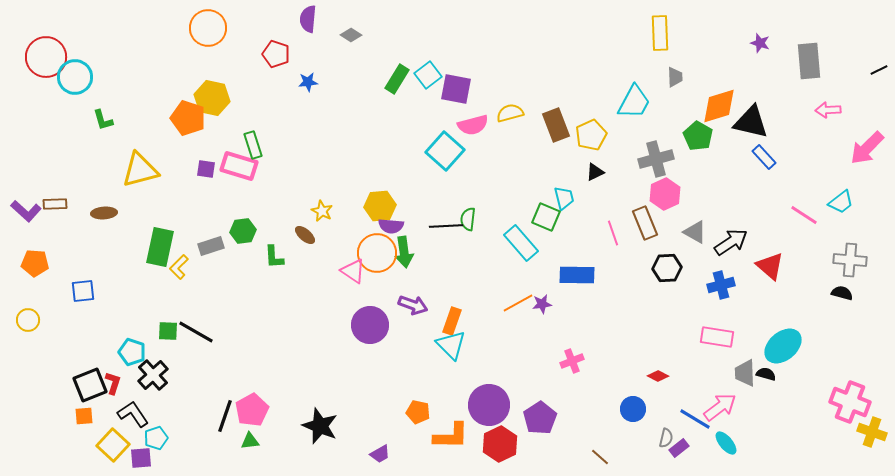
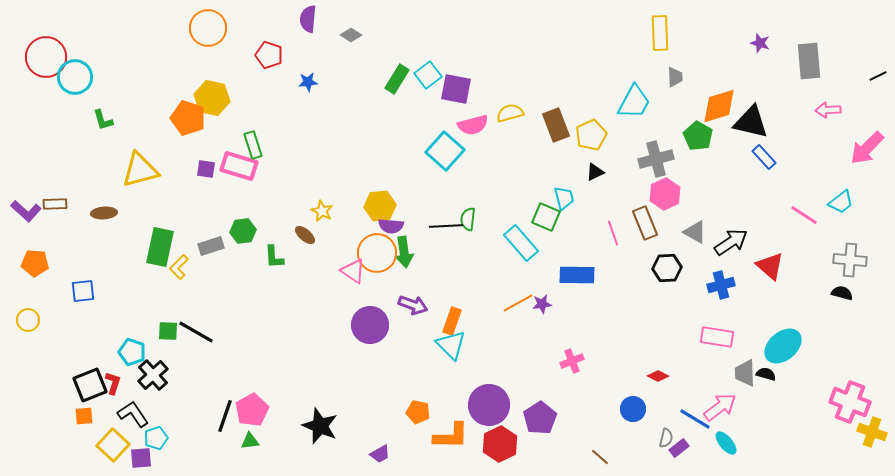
red pentagon at (276, 54): moved 7 px left, 1 px down
black line at (879, 70): moved 1 px left, 6 px down
